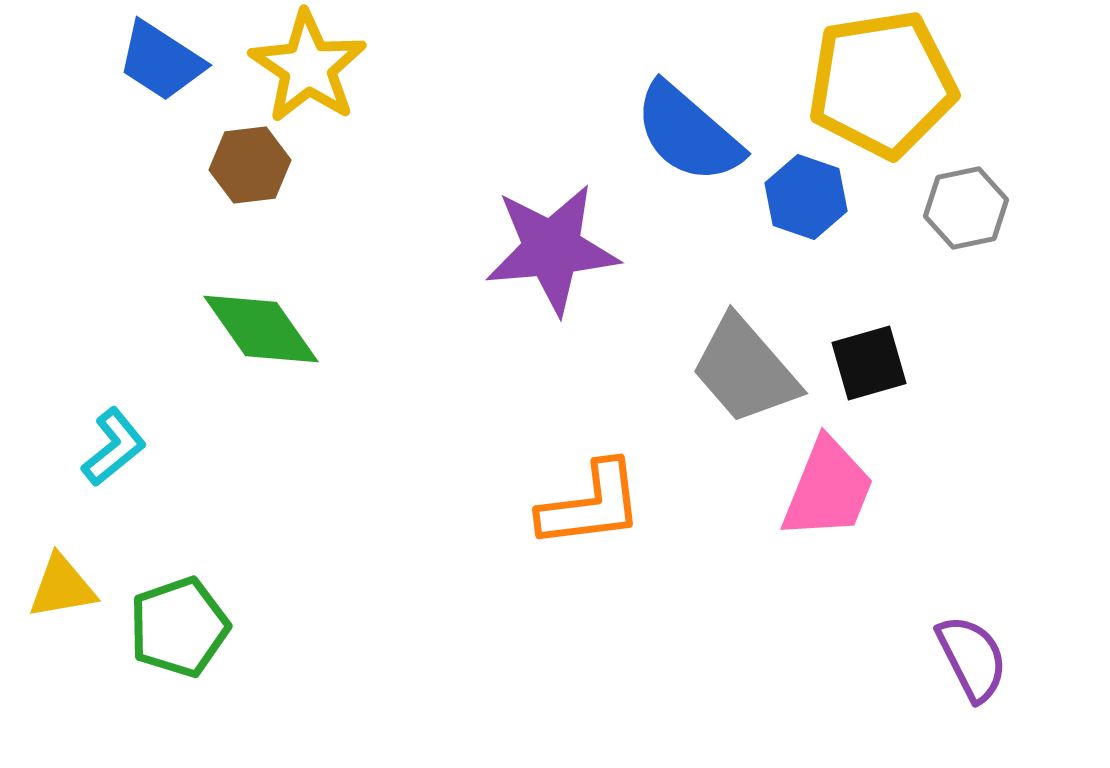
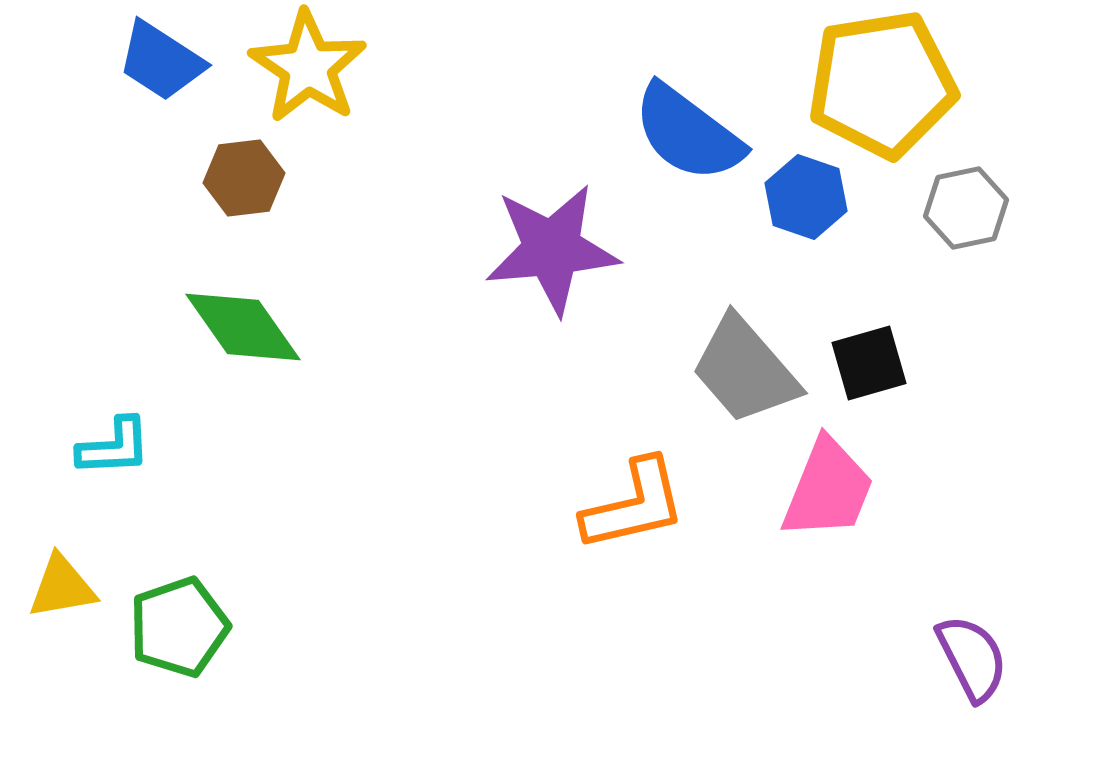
blue semicircle: rotated 4 degrees counterclockwise
brown hexagon: moved 6 px left, 13 px down
green diamond: moved 18 px left, 2 px up
cyan L-shape: rotated 36 degrees clockwise
orange L-shape: moved 43 px right; rotated 6 degrees counterclockwise
